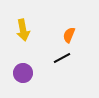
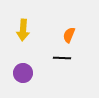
yellow arrow: rotated 15 degrees clockwise
black line: rotated 30 degrees clockwise
